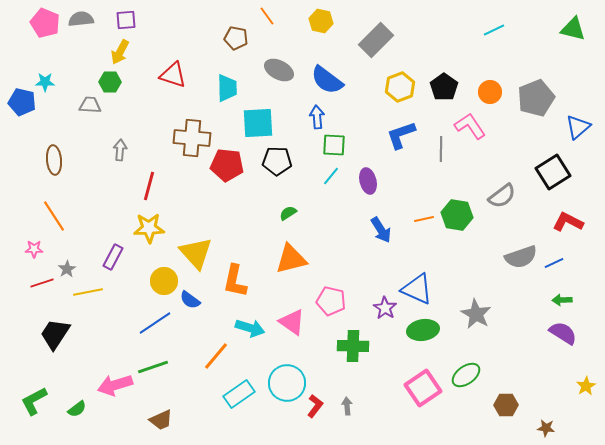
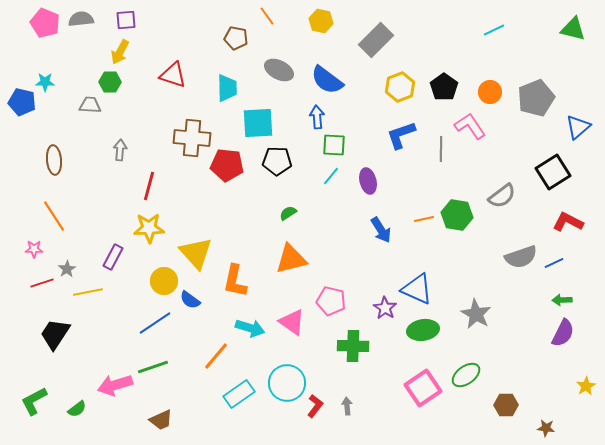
purple semicircle at (563, 333): rotated 84 degrees clockwise
